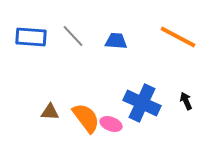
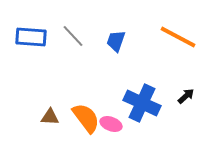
blue trapezoid: rotated 75 degrees counterclockwise
black arrow: moved 5 px up; rotated 72 degrees clockwise
brown triangle: moved 5 px down
